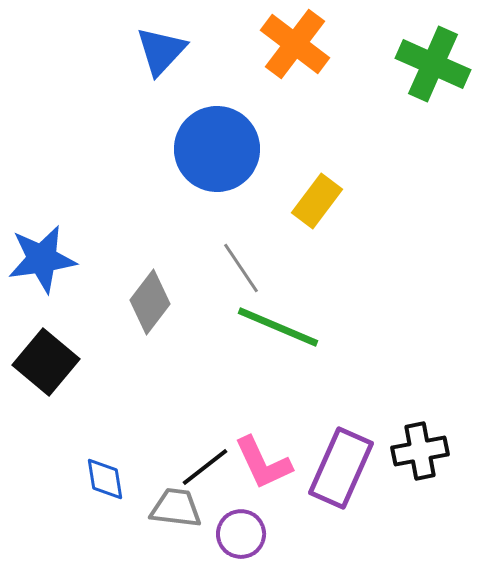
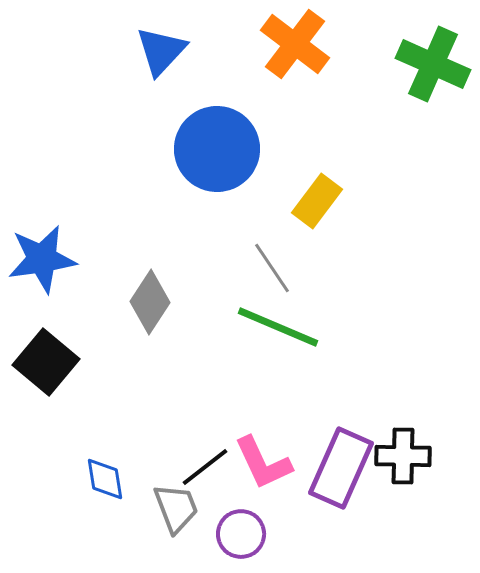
gray line: moved 31 px right
gray diamond: rotated 4 degrees counterclockwise
black cross: moved 17 px left, 5 px down; rotated 12 degrees clockwise
gray trapezoid: rotated 62 degrees clockwise
